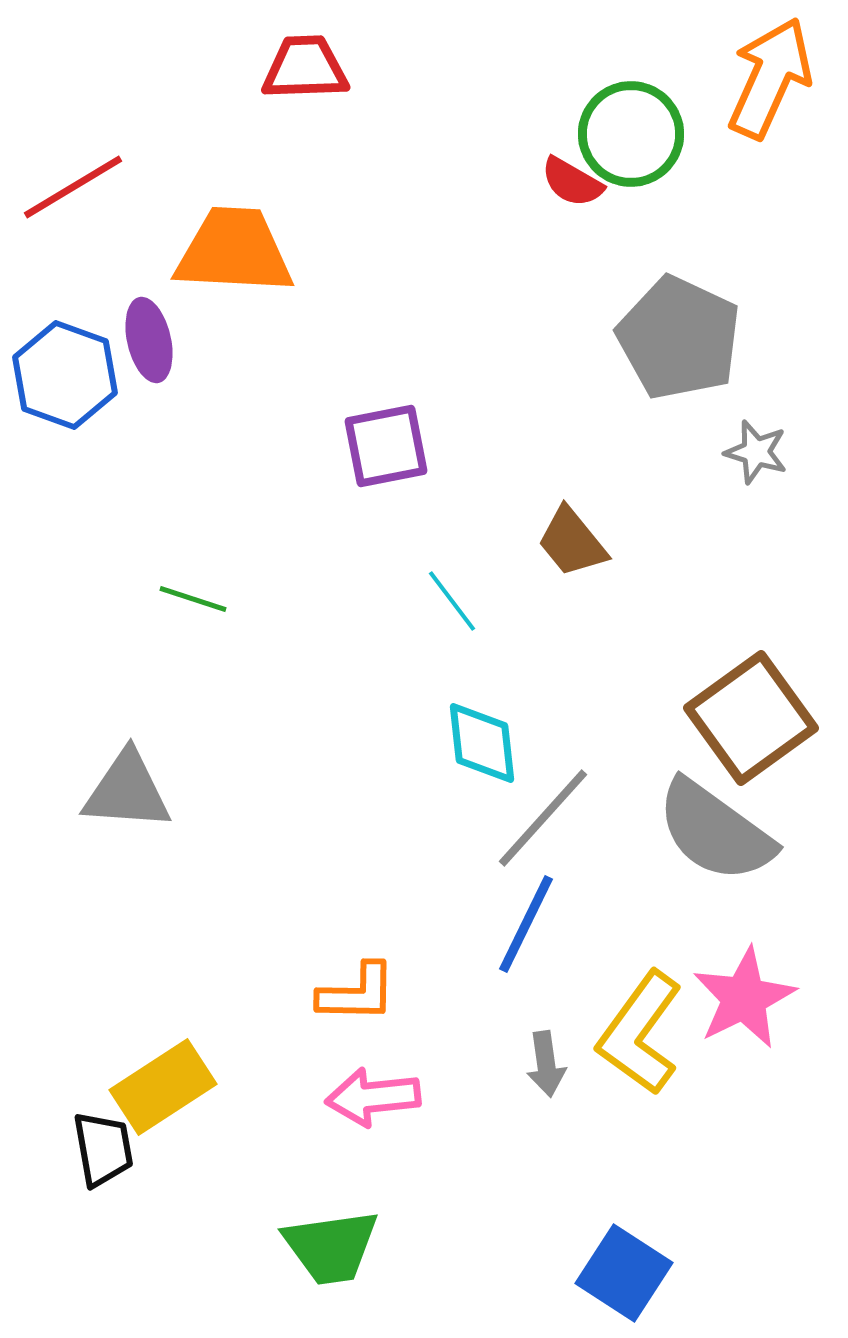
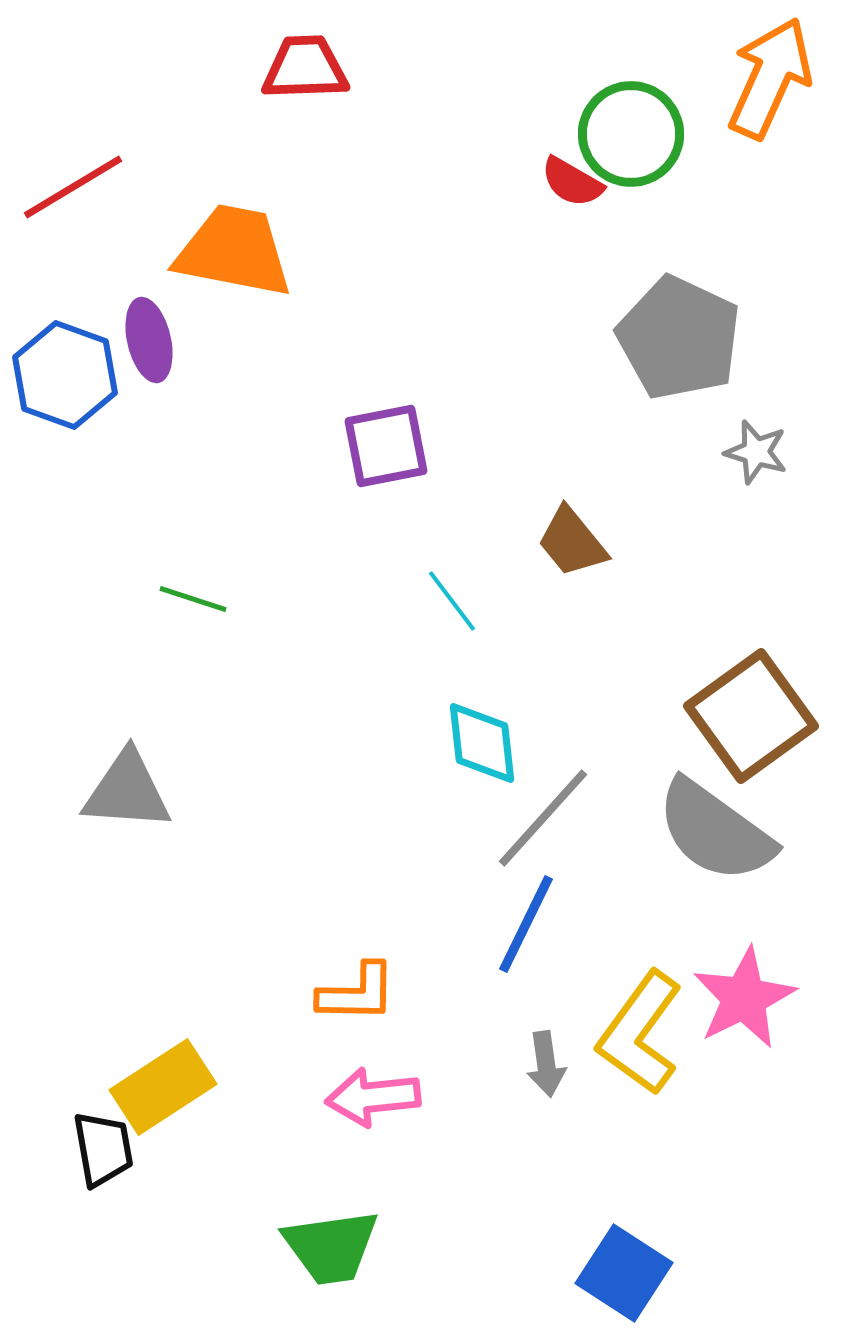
orange trapezoid: rotated 8 degrees clockwise
brown square: moved 2 px up
